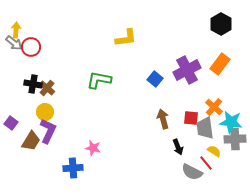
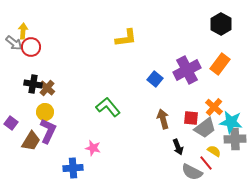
yellow arrow: moved 7 px right, 1 px down
green L-shape: moved 9 px right, 27 px down; rotated 40 degrees clockwise
gray trapezoid: rotated 120 degrees counterclockwise
